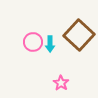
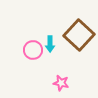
pink circle: moved 8 px down
pink star: rotated 21 degrees counterclockwise
